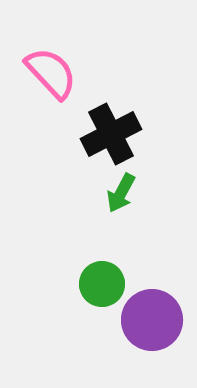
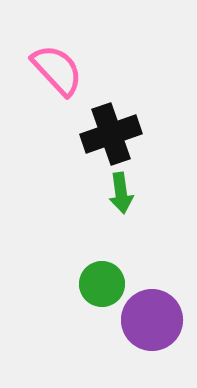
pink semicircle: moved 6 px right, 3 px up
black cross: rotated 8 degrees clockwise
green arrow: rotated 36 degrees counterclockwise
